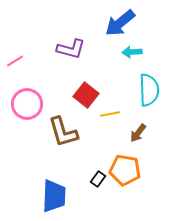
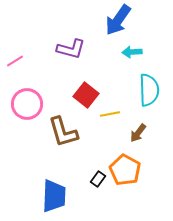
blue arrow: moved 2 px left, 3 px up; rotated 16 degrees counterclockwise
orange pentagon: rotated 20 degrees clockwise
